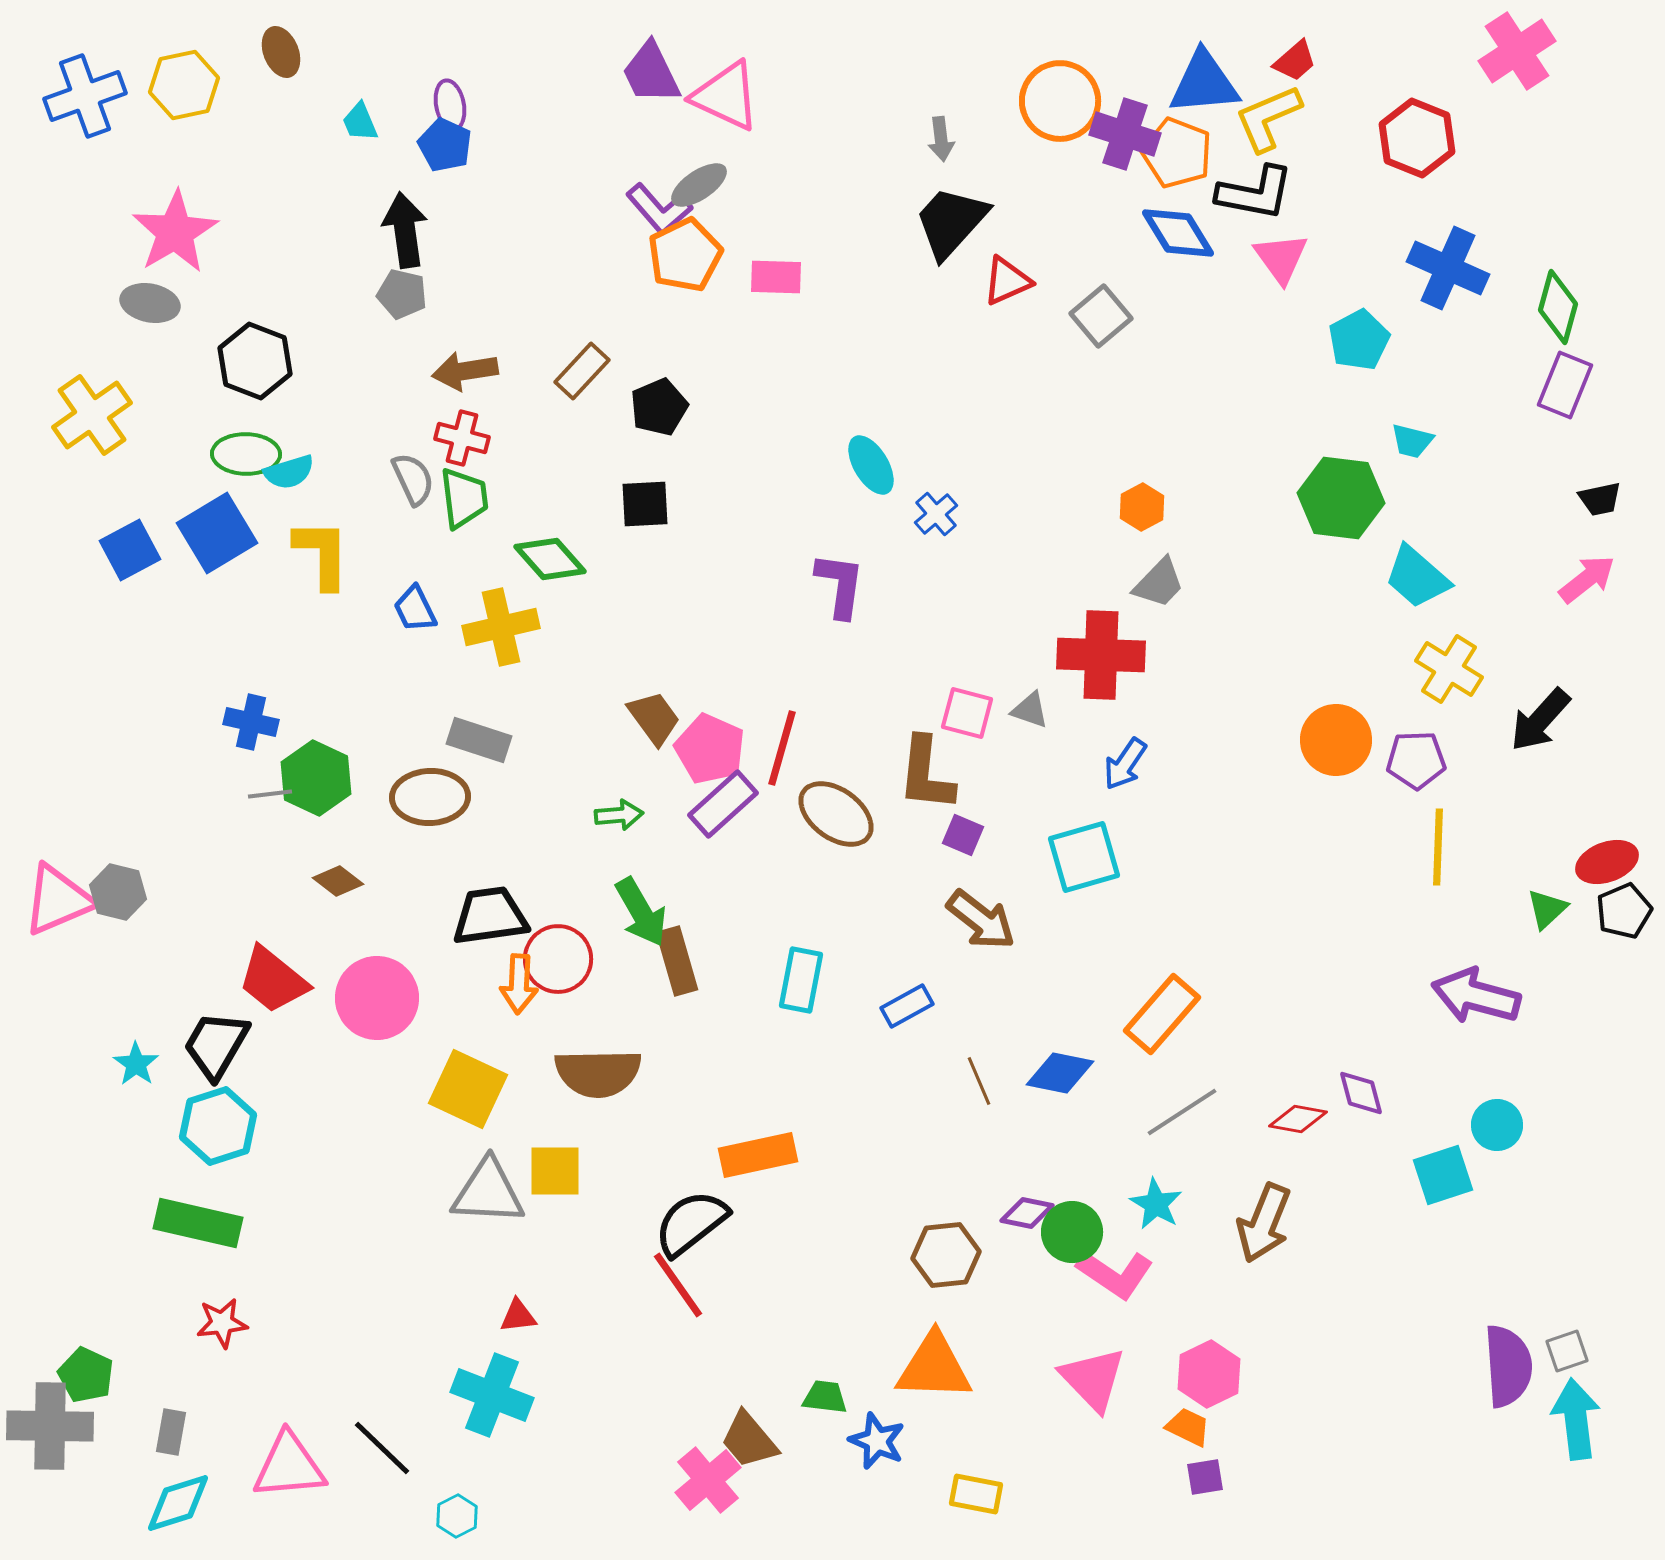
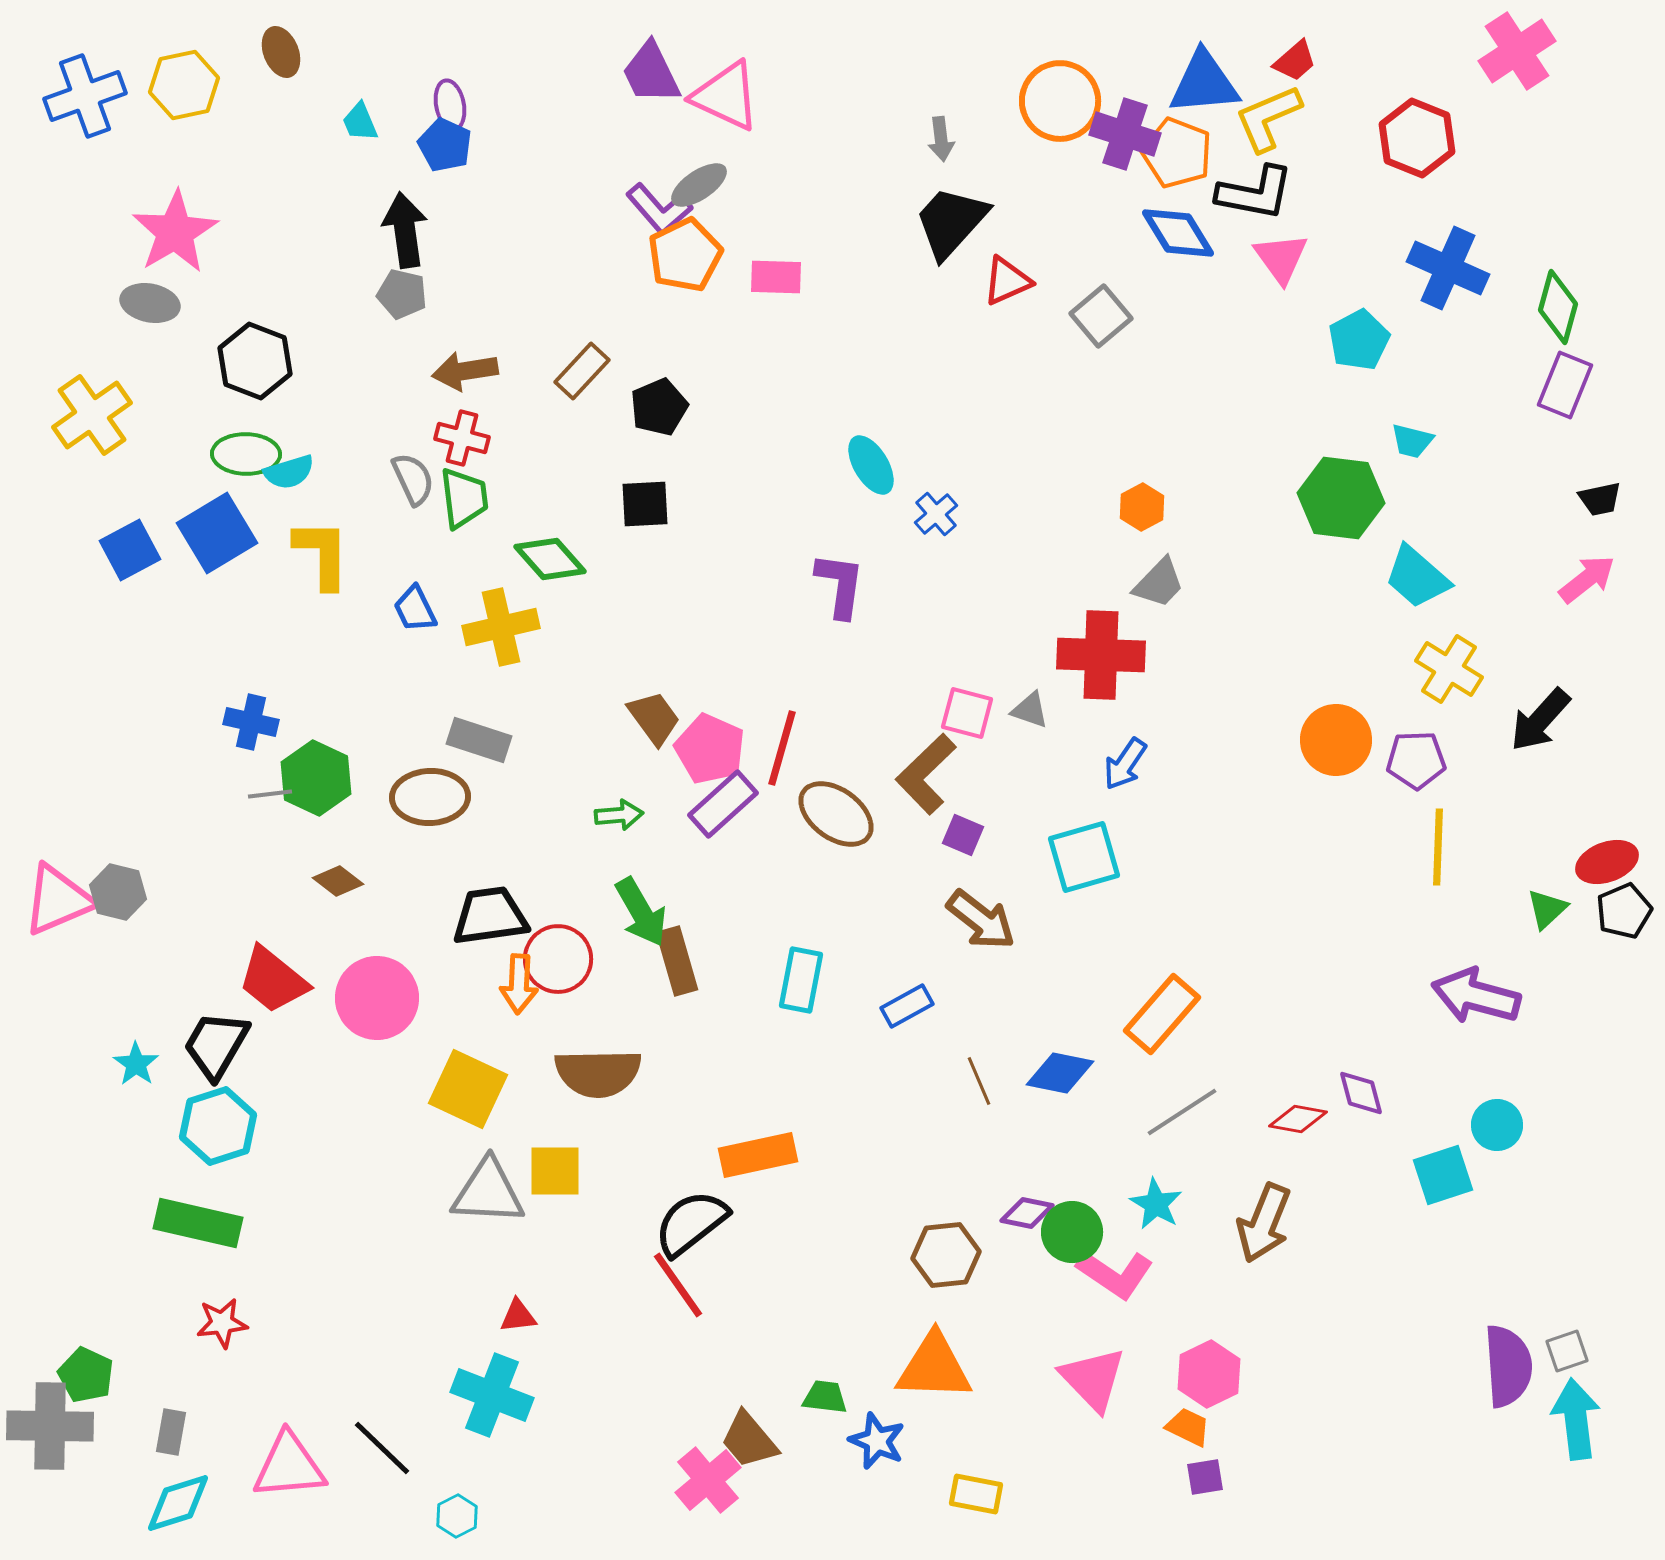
brown L-shape at (926, 774): rotated 40 degrees clockwise
